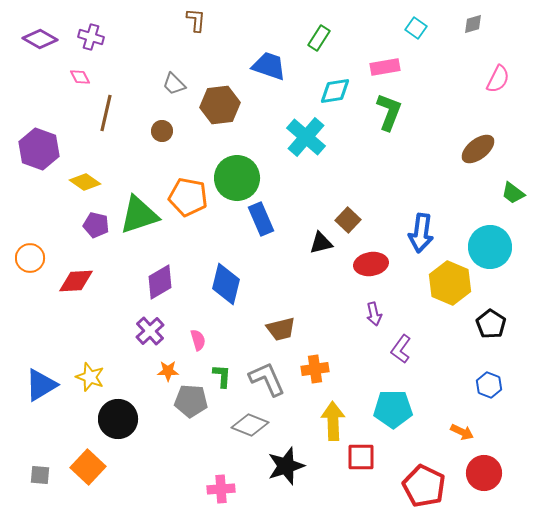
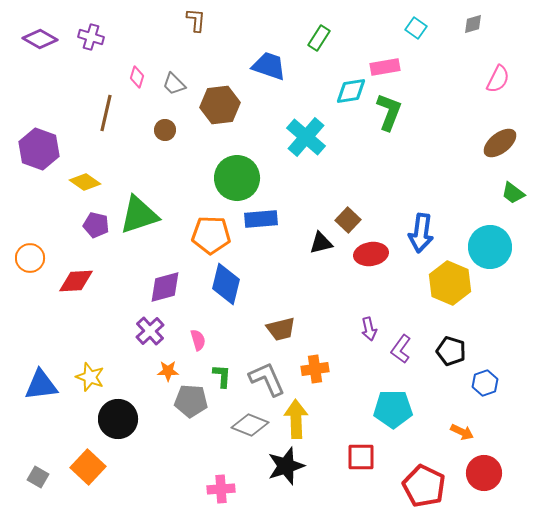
pink diamond at (80, 77): moved 57 px right; rotated 45 degrees clockwise
cyan diamond at (335, 91): moved 16 px right
brown circle at (162, 131): moved 3 px right, 1 px up
brown ellipse at (478, 149): moved 22 px right, 6 px up
orange pentagon at (188, 197): moved 23 px right, 38 px down; rotated 9 degrees counterclockwise
blue rectangle at (261, 219): rotated 72 degrees counterclockwise
red ellipse at (371, 264): moved 10 px up
purple diamond at (160, 282): moved 5 px right, 5 px down; rotated 15 degrees clockwise
purple arrow at (374, 314): moved 5 px left, 15 px down
black pentagon at (491, 324): moved 40 px left, 27 px down; rotated 16 degrees counterclockwise
blue triangle at (41, 385): rotated 24 degrees clockwise
blue hexagon at (489, 385): moved 4 px left, 2 px up; rotated 20 degrees clockwise
yellow arrow at (333, 421): moved 37 px left, 2 px up
gray square at (40, 475): moved 2 px left, 2 px down; rotated 25 degrees clockwise
